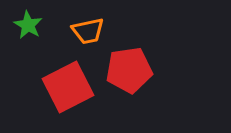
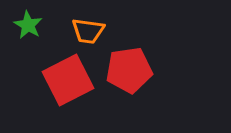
orange trapezoid: rotated 20 degrees clockwise
red square: moved 7 px up
